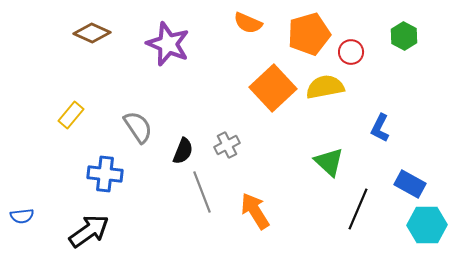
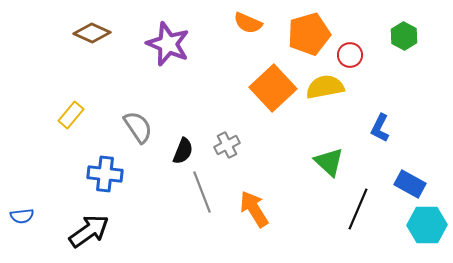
red circle: moved 1 px left, 3 px down
orange arrow: moved 1 px left, 2 px up
